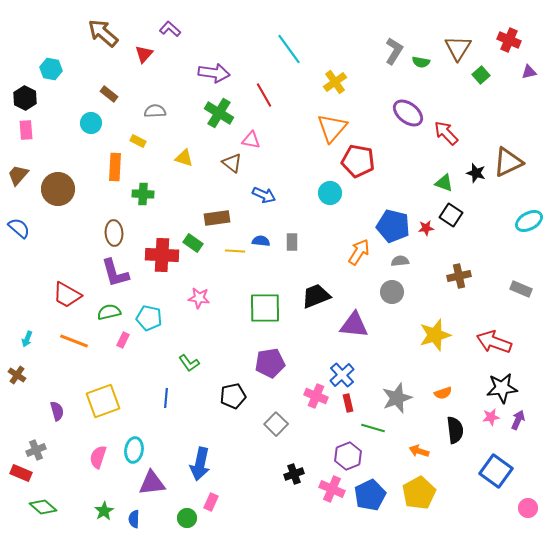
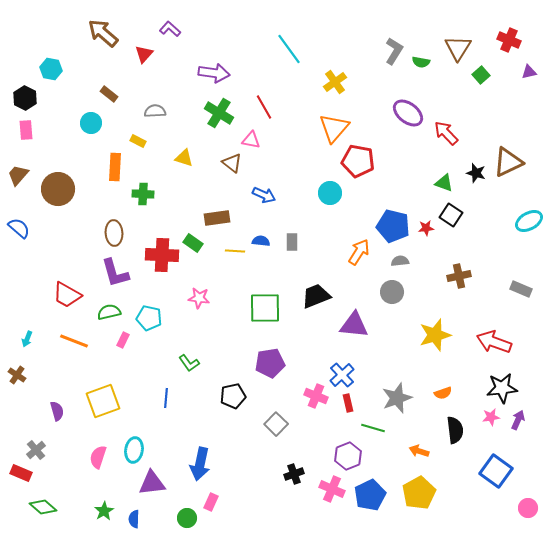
red line at (264, 95): moved 12 px down
orange triangle at (332, 128): moved 2 px right
gray cross at (36, 450): rotated 18 degrees counterclockwise
